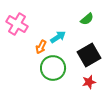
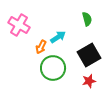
green semicircle: rotated 64 degrees counterclockwise
pink cross: moved 2 px right, 1 px down
red star: moved 1 px up
